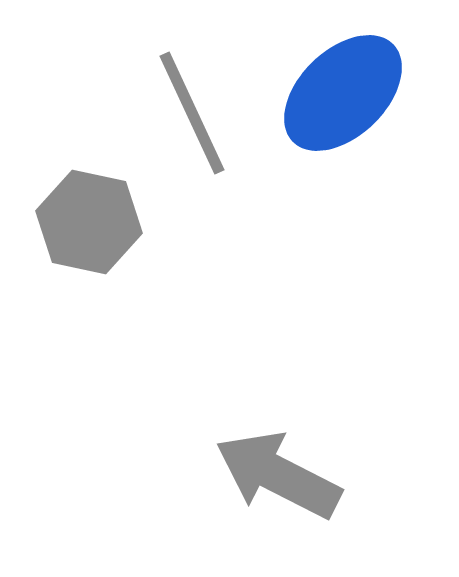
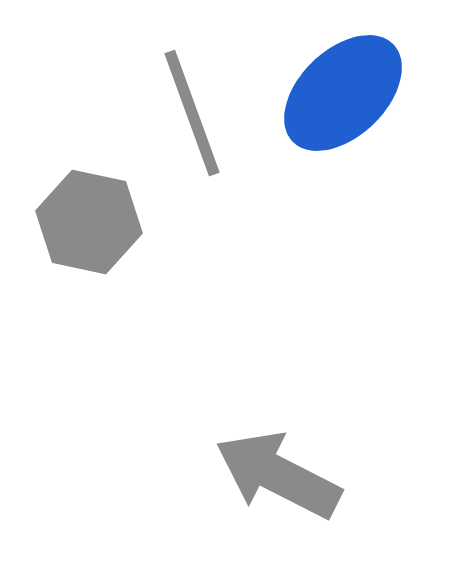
gray line: rotated 5 degrees clockwise
